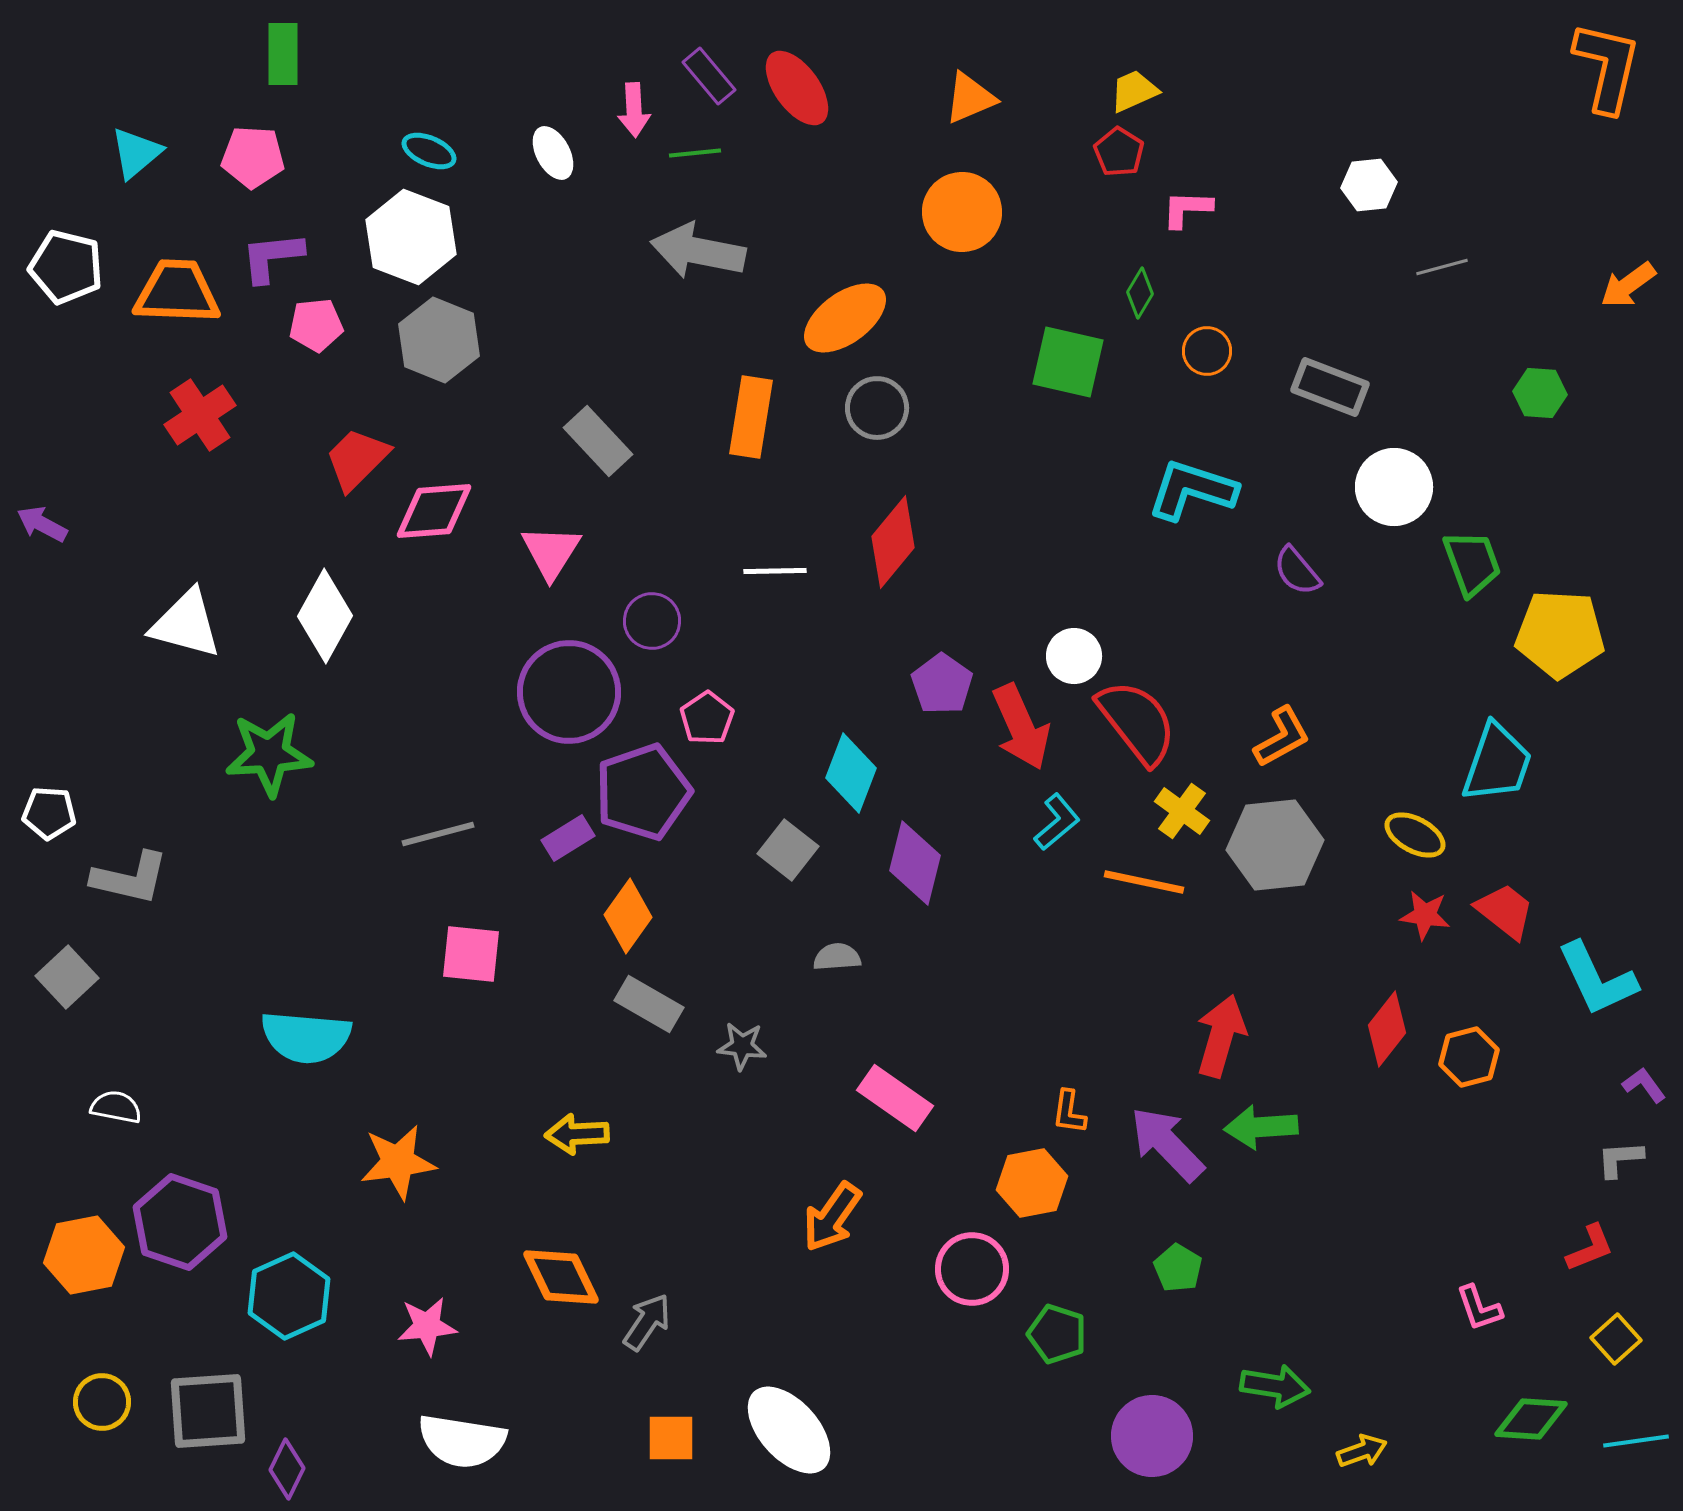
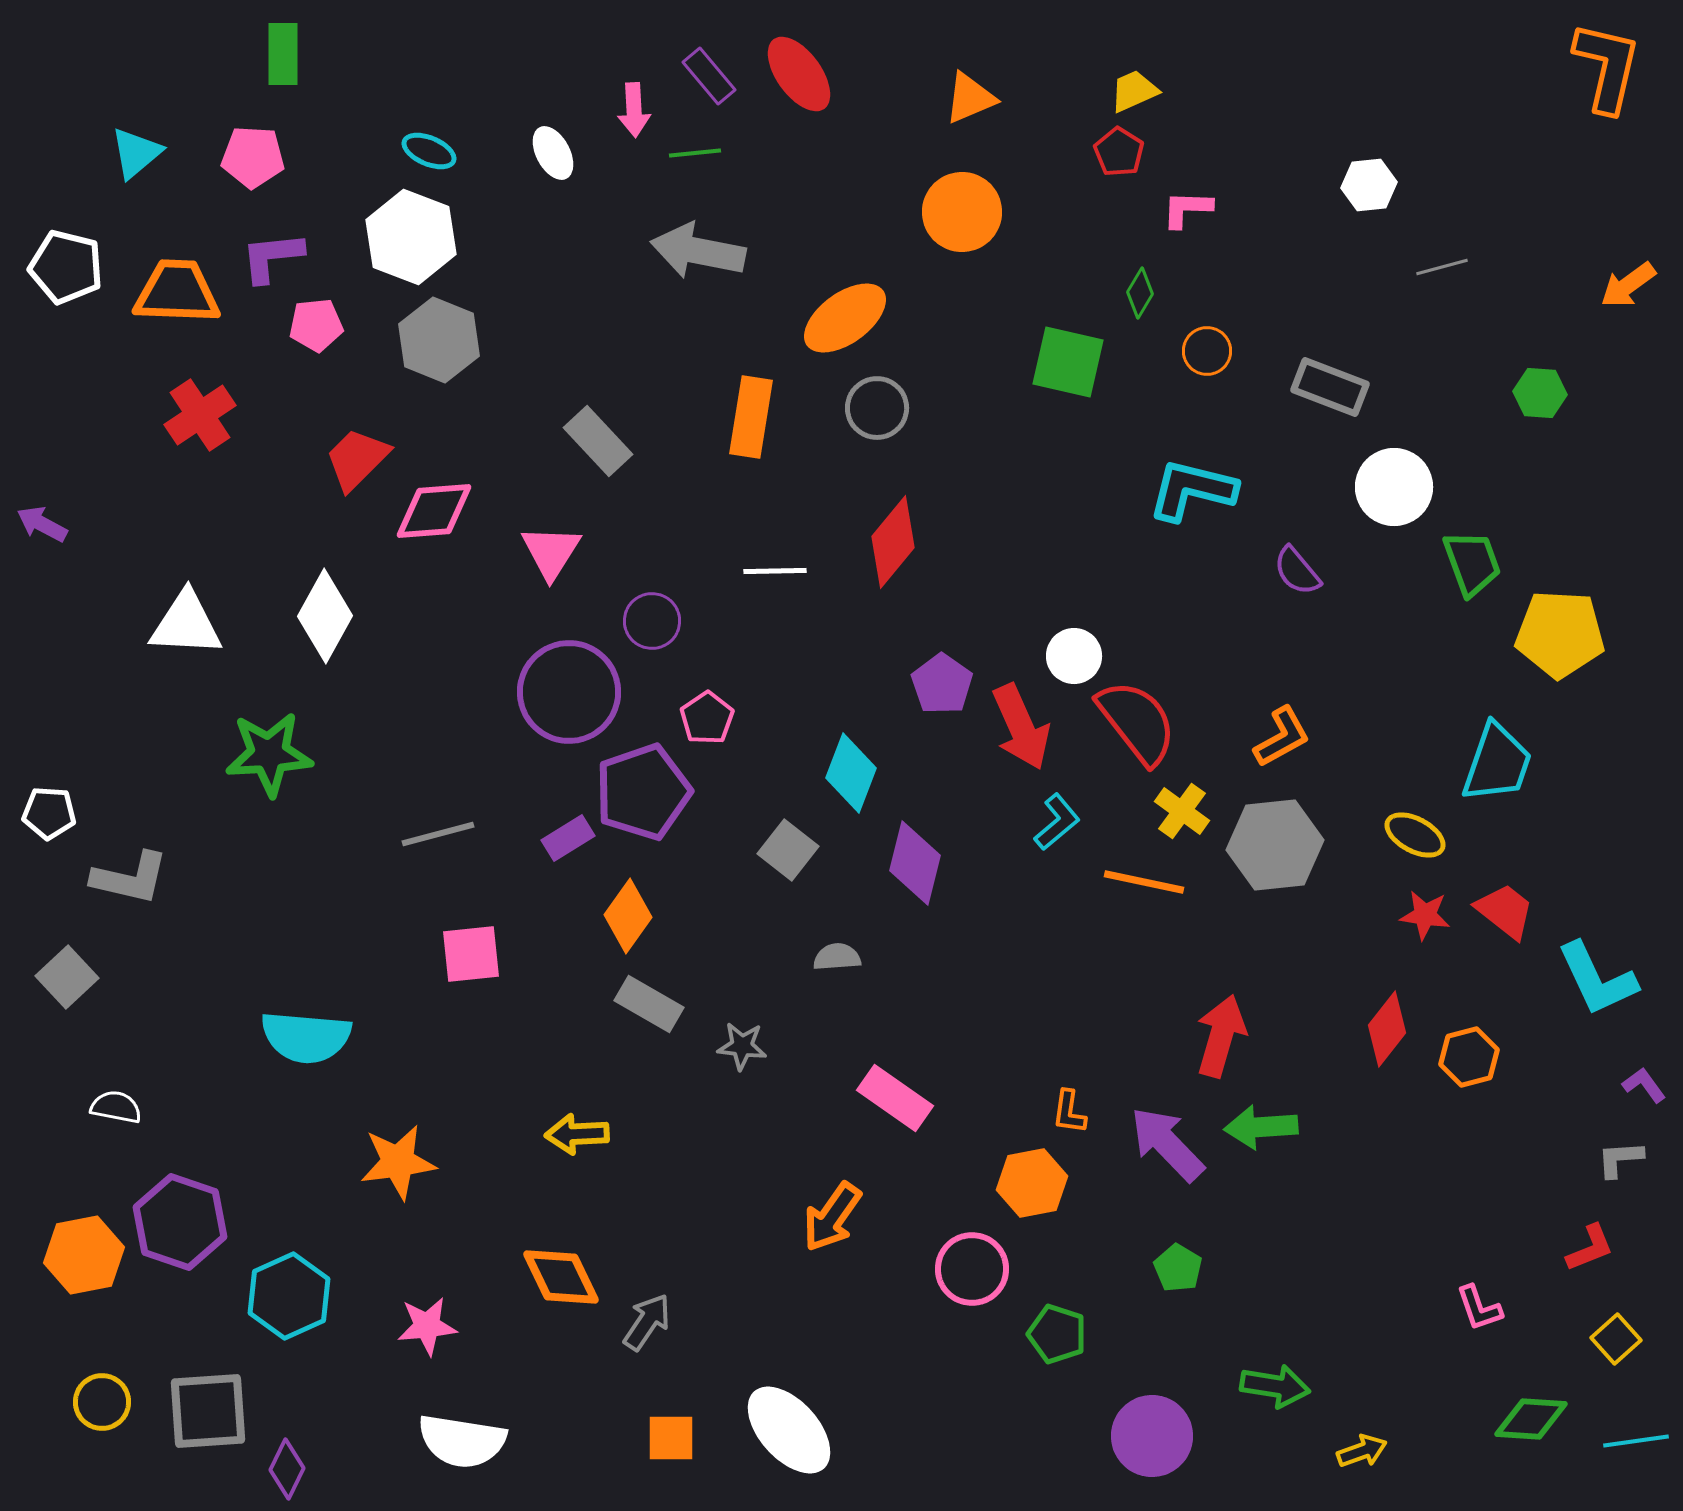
red ellipse at (797, 88): moved 2 px right, 14 px up
cyan L-shape at (1192, 490): rotated 4 degrees counterclockwise
white triangle at (186, 624): rotated 12 degrees counterclockwise
pink square at (471, 954): rotated 12 degrees counterclockwise
